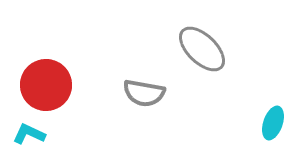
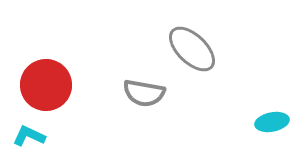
gray ellipse: moved 10 px left
cyan ellipse: moved 1 px left, 1 px up; rotated 60 degrees clockwise
cyan L-shape: moved 2 px down
